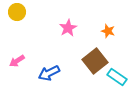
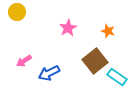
pink arrow: moved 7 px right
